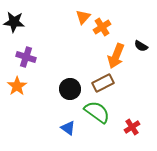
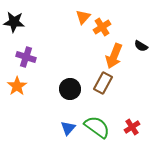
orange arrow: moved 2 px left
brown rectangle: rotated 35 degrees counterclockwise
green semicircle: moved 15 px down
blue triangle: rotated 35 degrees clockwise
